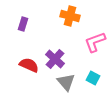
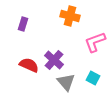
purple cross: moved 1 px left, 1 px down
